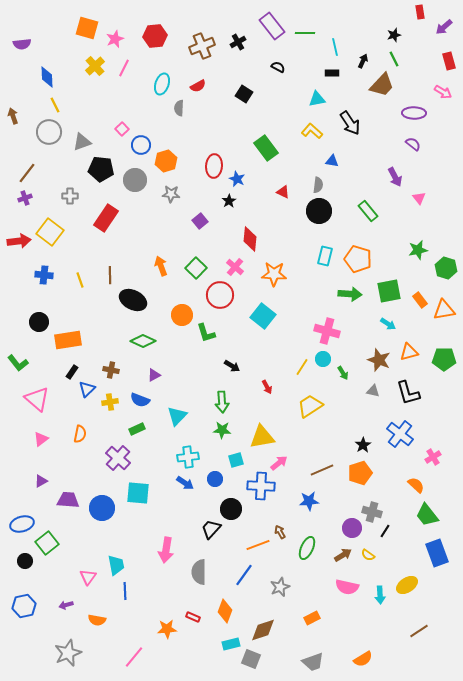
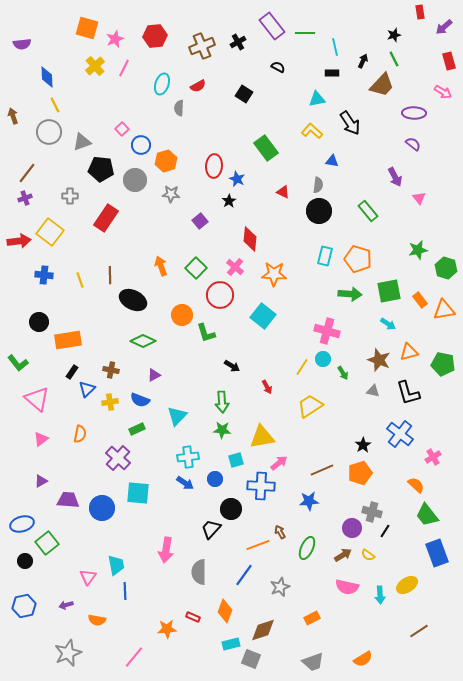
green pentagon at (444, 359): moved 1 px left, 5 px down; rotated 10 degrees clockwise
